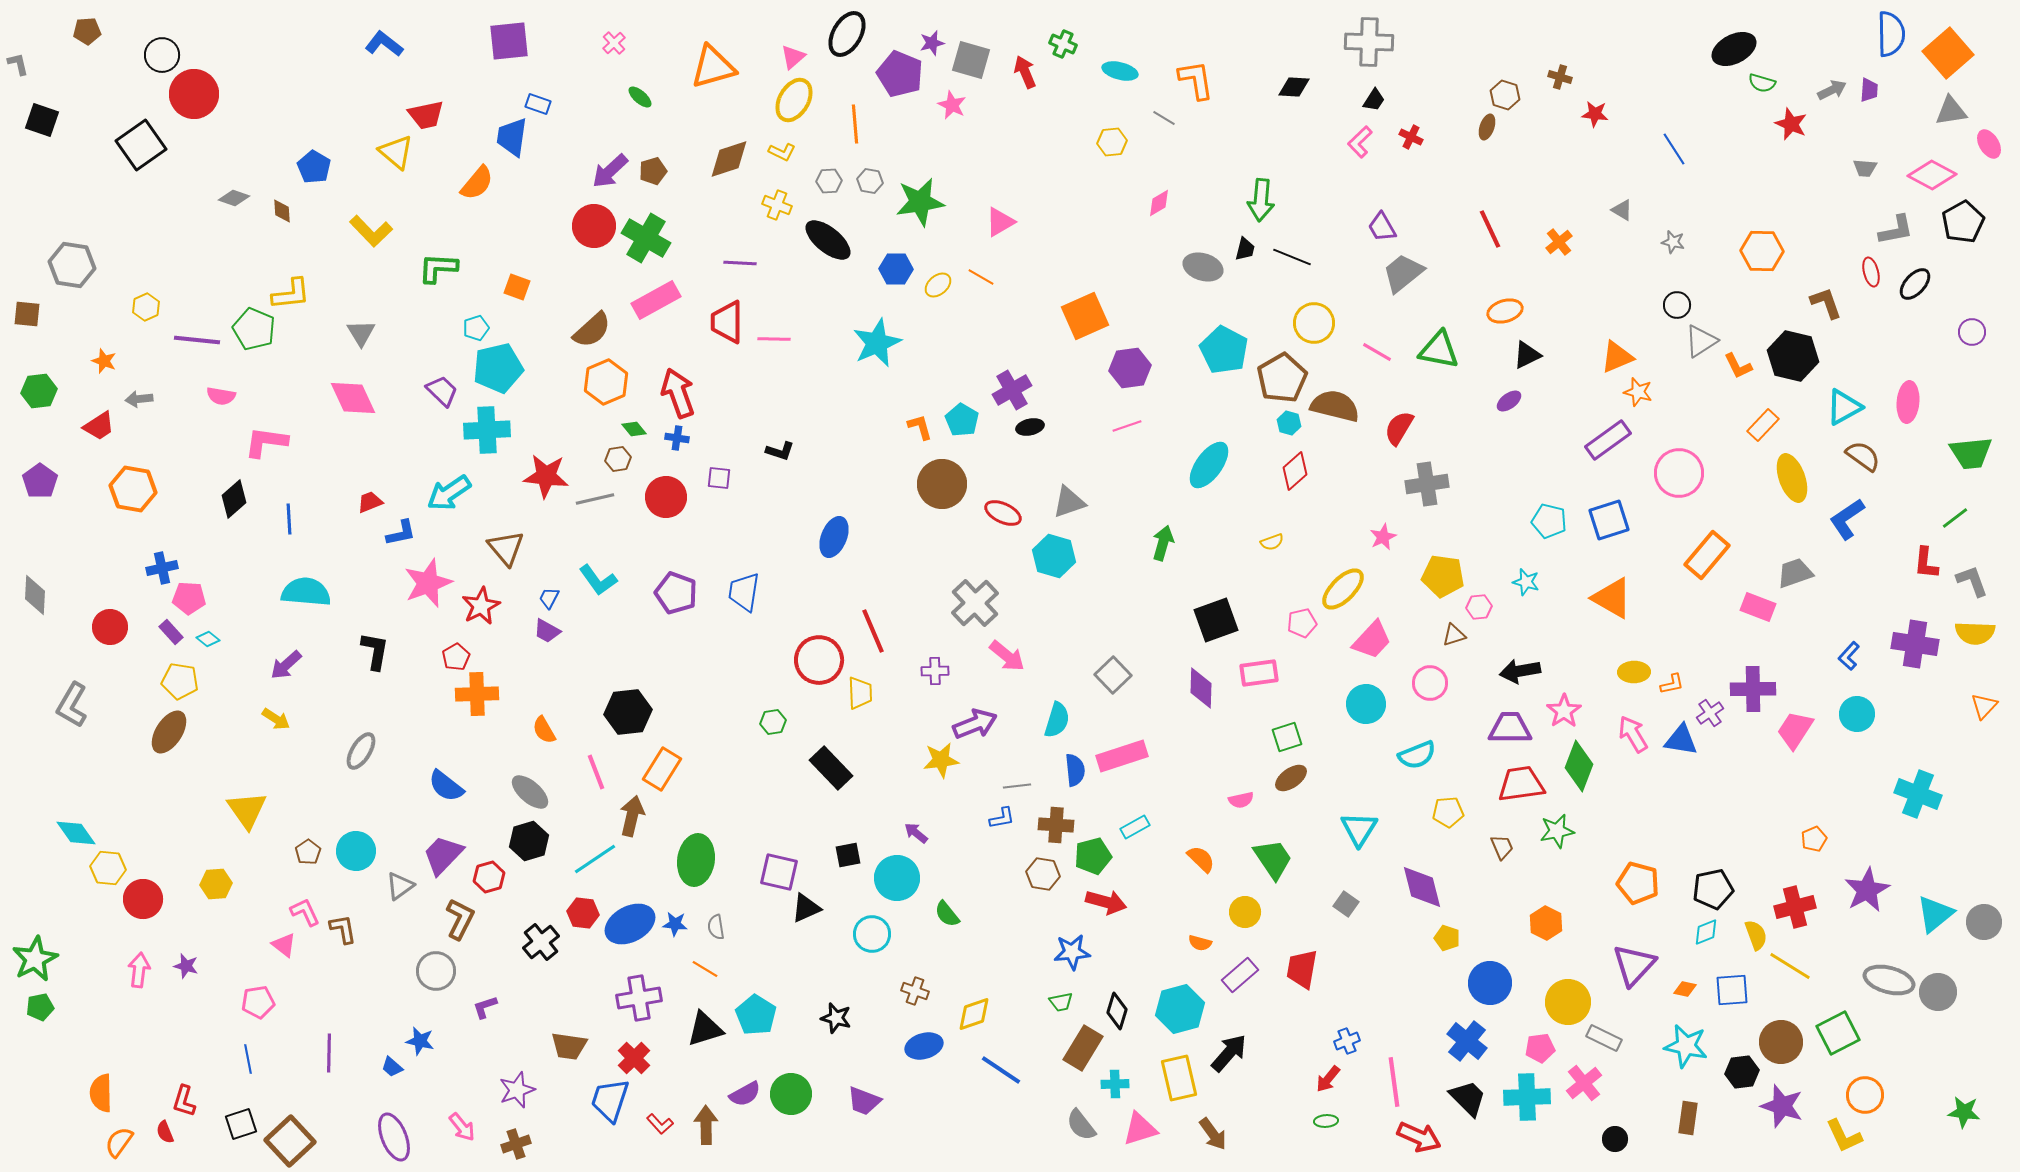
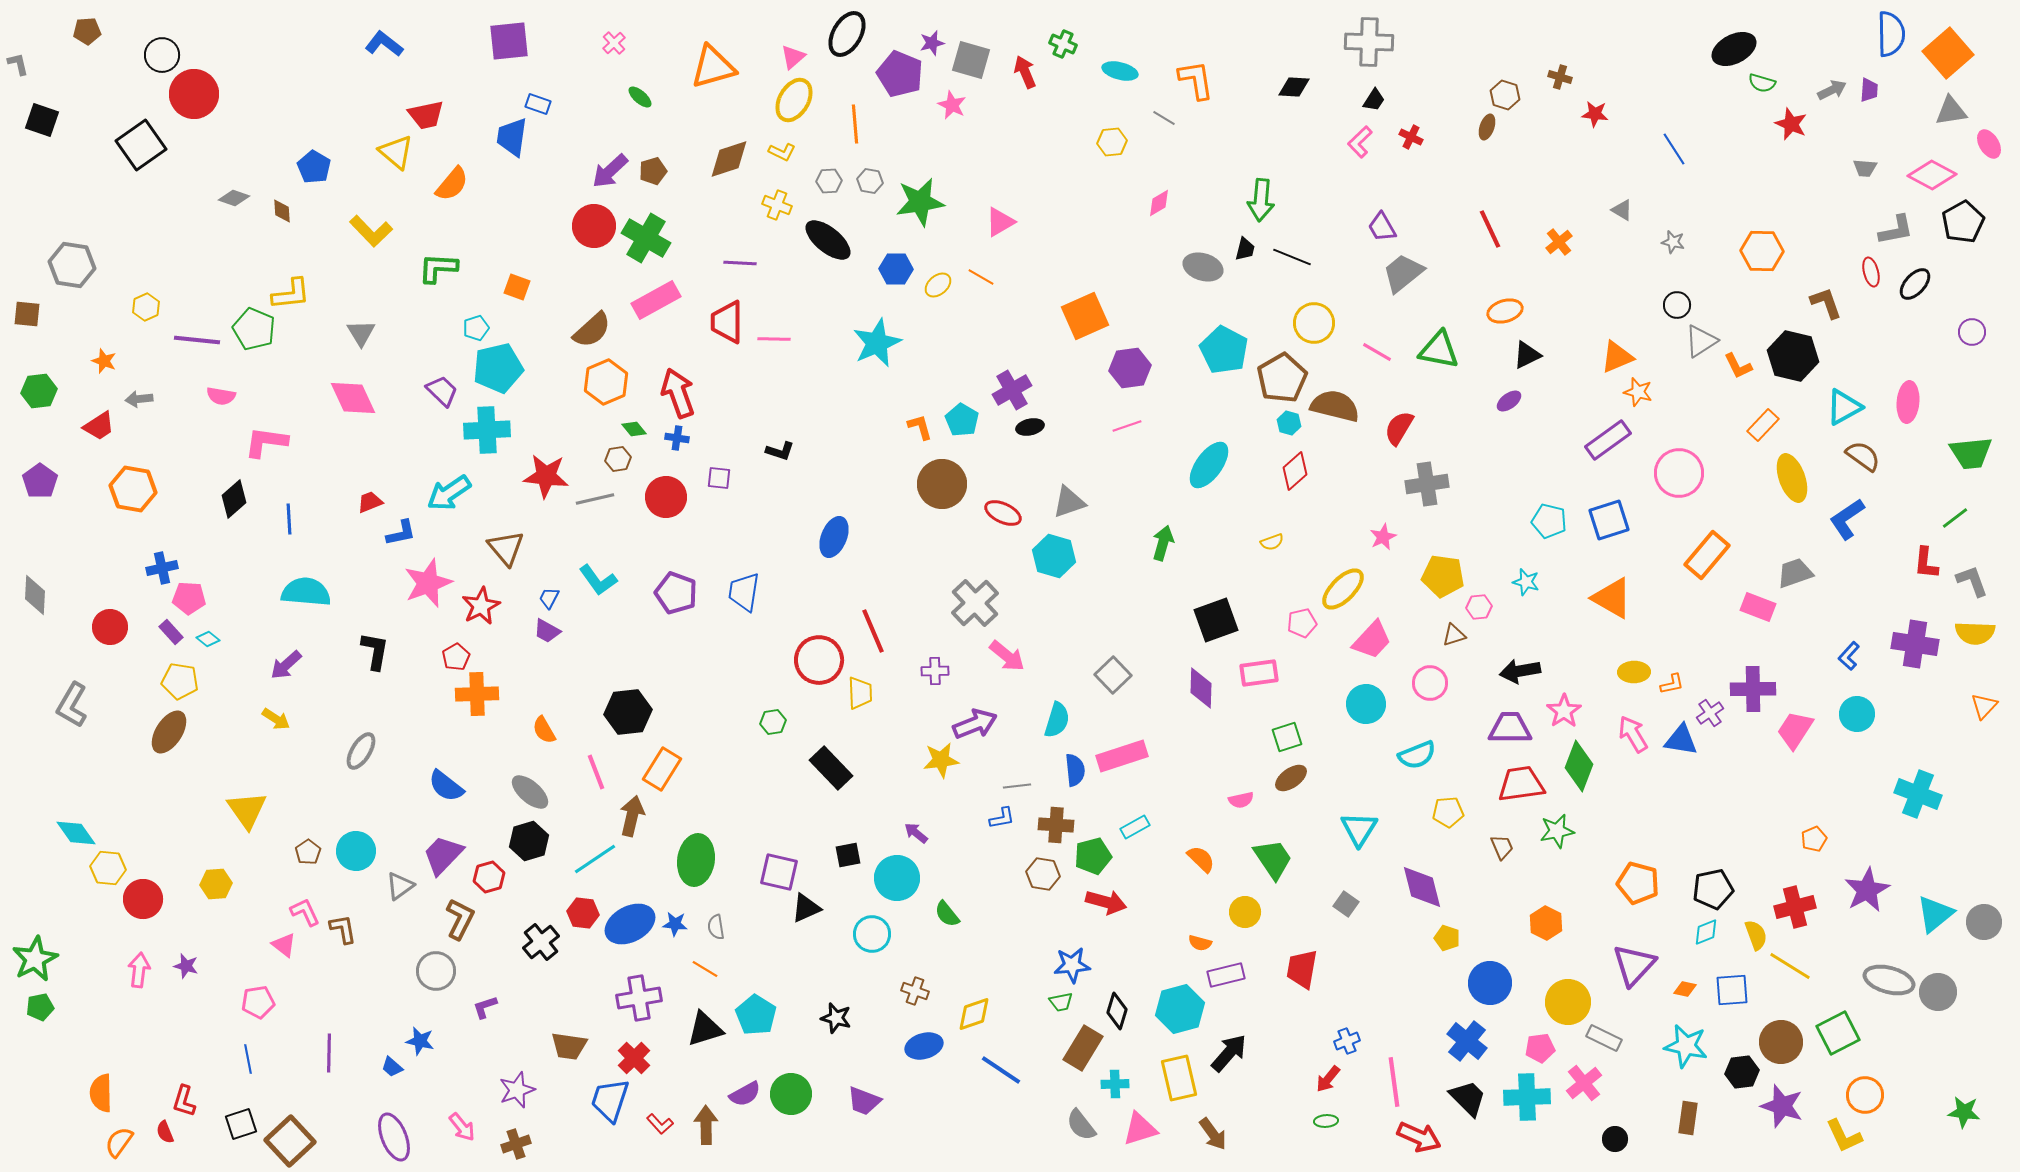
orange semicircle at (477, 183): moved 25 px left, 1 px down
blue star at (1072, 952): moved 13 px down
purple rectangle at (1240, 975): moved 14 px left; rotated 27 degrees clockwise
